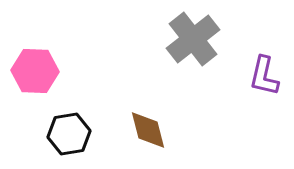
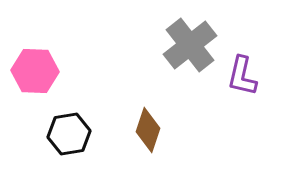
gray cross: moved 3 px left, 6 px down
purple L-shape: moved 22 px left
brown diamond: rotated 33 degrees clockwise
